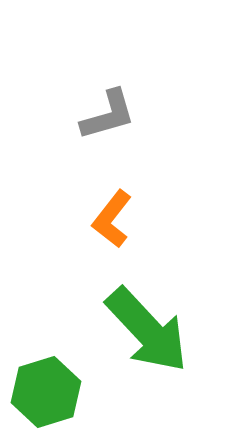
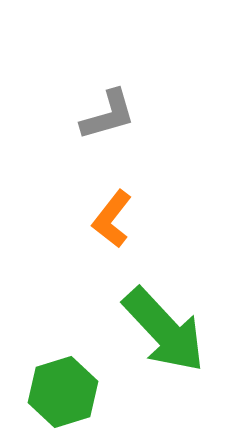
green arrow: moved 17 px right
green hexagon: moved 17 px right
